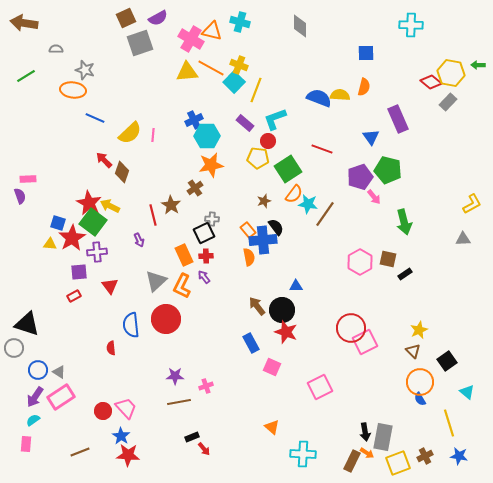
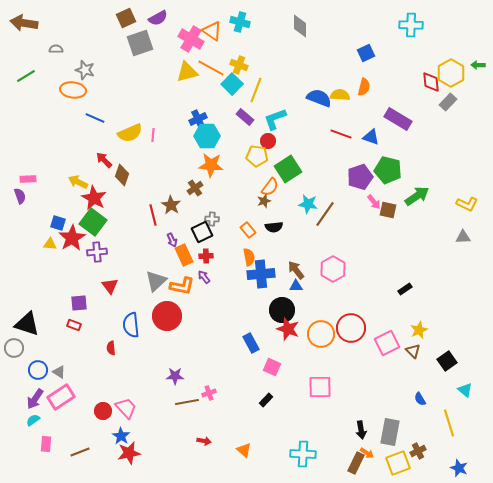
orange triangle at (212, 31): rotated 20 degrees clockwise
blue square at (366, 53): rotated 24 degrees counterclockwise
yellow triangle at (187, 72): rotated 10 degrees counterclockwise
yellow hexagon at (451, 73): rotated 20 degrees clockwise
cyan square at (234, 82): moved 2 px left, 2 px down
red diamond at (431, 82): rotated 45 degrees clockwise
purple rectangle at (398, 119): rotated 36 degrees counterclockwise
blue cross at (194, 120): moved 4 px right, 1 px up
purple rectangle at (245, 123): moved 6 px up
yellow semicircle at (130, 133): rotated 20 degrees clockwise
blue triangle at (371, 137): rotated 36 degrees counterclockwise
red line at (322, 149): moved 19 px right, 15 px up
yellow pentagon at (258, 158): moved 1 px left, 2 px up
orange star at (211, 165): rotated 15 degrees clockwise
brown diamond at (122, 172): moved 3 px down
orange semicircle at (294, 194): moved 24 px left, 7 px up
pink arrow at (374, 197): moved 5 px down
red star at (89, 203): moved 5 px right, 5 px up
yellow L-shape at (472, 204): moved 5 px left; rotated 55 degrees clockwise
yellow arrow at (110, 206): moved 32 px left, 24 px up
green arrow at (404, 222): moved 13 px right, 26 px up; rotated 110 degrees counterclockwise
black semicircle at (276, 227): moved 2 px left; rotated 120 degrees clockwise
black square at (204, 233): moved 2 px left, 1 px up
gray triangle at (463, 239): moved 2 px up
purple arrow at (139, 240): moved 33 px right
blue cross at (263, 240): moved 2 px left, 34 px down
brown square at (388, 259): moved 49 px up
pink hexagon at (360, 262): moved 27 px left, 7 px down
purple square at (79, 272): moved 31 px down
black rectangle at (405, 274): moved 15 px down
orange L-shape at (182, 286): rotated 105 degrees counterclockwise
red rectangle at (74, 296): moved 29 px down; rotated 48 degrees clockwise
brown arrow at (257, 306): moved 39 px right, 36 px up
red circle at (166, 319): moved 1 px right, 3 px up
red star at (286, 332): moved 2 px right, 3 px up
pink square at (365, 342): moved 22 px right, 1 px down
orange circle at (420, 382): moved 99 px left, 48 px up
pink cross at (206, 386): moved 3 px right, 7 px down
pink square at (320, 387): rotated 25 degrees clockwise
cyan triangle at (467, 392): moved 2 px left, 2 px up
purple arrow at (35, 397): moved 2 px down
brown line at (179, 402): moved 8 px right
orange triangle at (272, 427): moved 28 px left, 23 px down
black arrow at (365, 432): moved 4 px left, 2 px up
black rectangle at (192, 437): moved 74 px right, 37 px up; rotated 24 degrees counterclockwise
gray rectangle at (383, 437): moved 7 px right, 5 px up
pink rectangle at (26, 444): moved 20 px right
red arrow at (204, 449): moved 8 px up; rotated 40 degrees counterclockwise
red star at (128, 455): moved 1 px right, 2 px up; rotated 15 degrees counterclockwise
brown cross at (425, 456): moved 7 px left, 5 px up
blue star at (459, 456): moved 12 px down; rotated 12 degrees clockwise
brown rectangle at (352, 461): moved 4 px right, 2 px down
